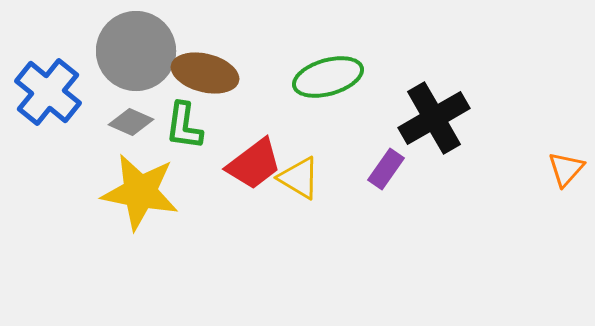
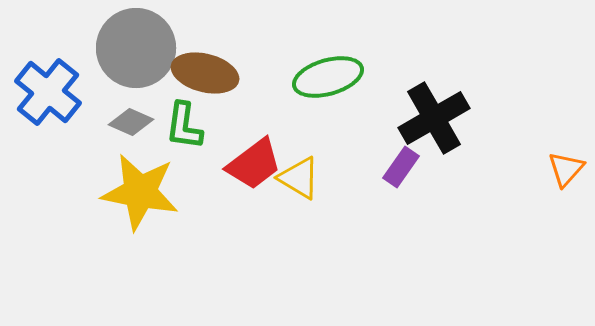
gray circle: moved 3 px up
purple rectangle: moved 15 px right, 2 px up
